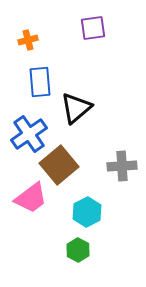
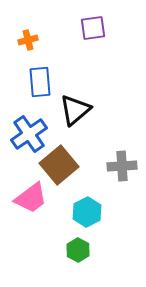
black triangle: moved 1 px left, 2 px down
